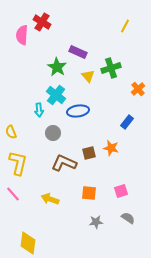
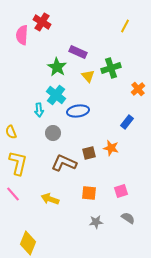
yellow diamond: rotated 15 degrees clockwise
